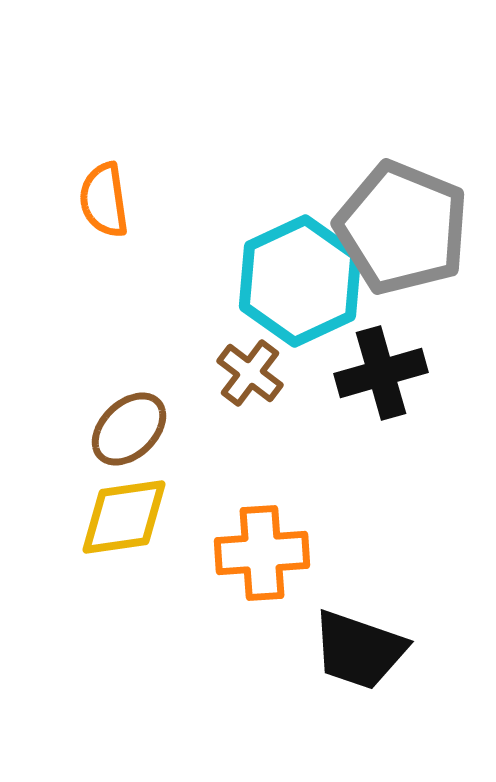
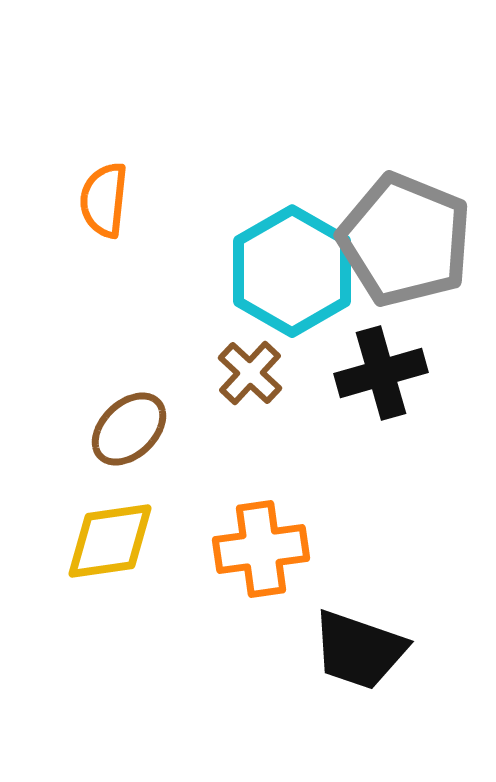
orange semicircle: rotated 14 degrees clockwise
gray pentagon: moved 3 px right, 12 px down
cyan hexagon: moved 8 px left, 10 px up; rotated 5 degrees counterclockwise
brown cross: rotated 6 degrees clockwise
yellow diamond: moved 14 px left, 24 px down
orange cross: moved 1 px left, 4 px up; rotated 4 degrees counterclockwise
